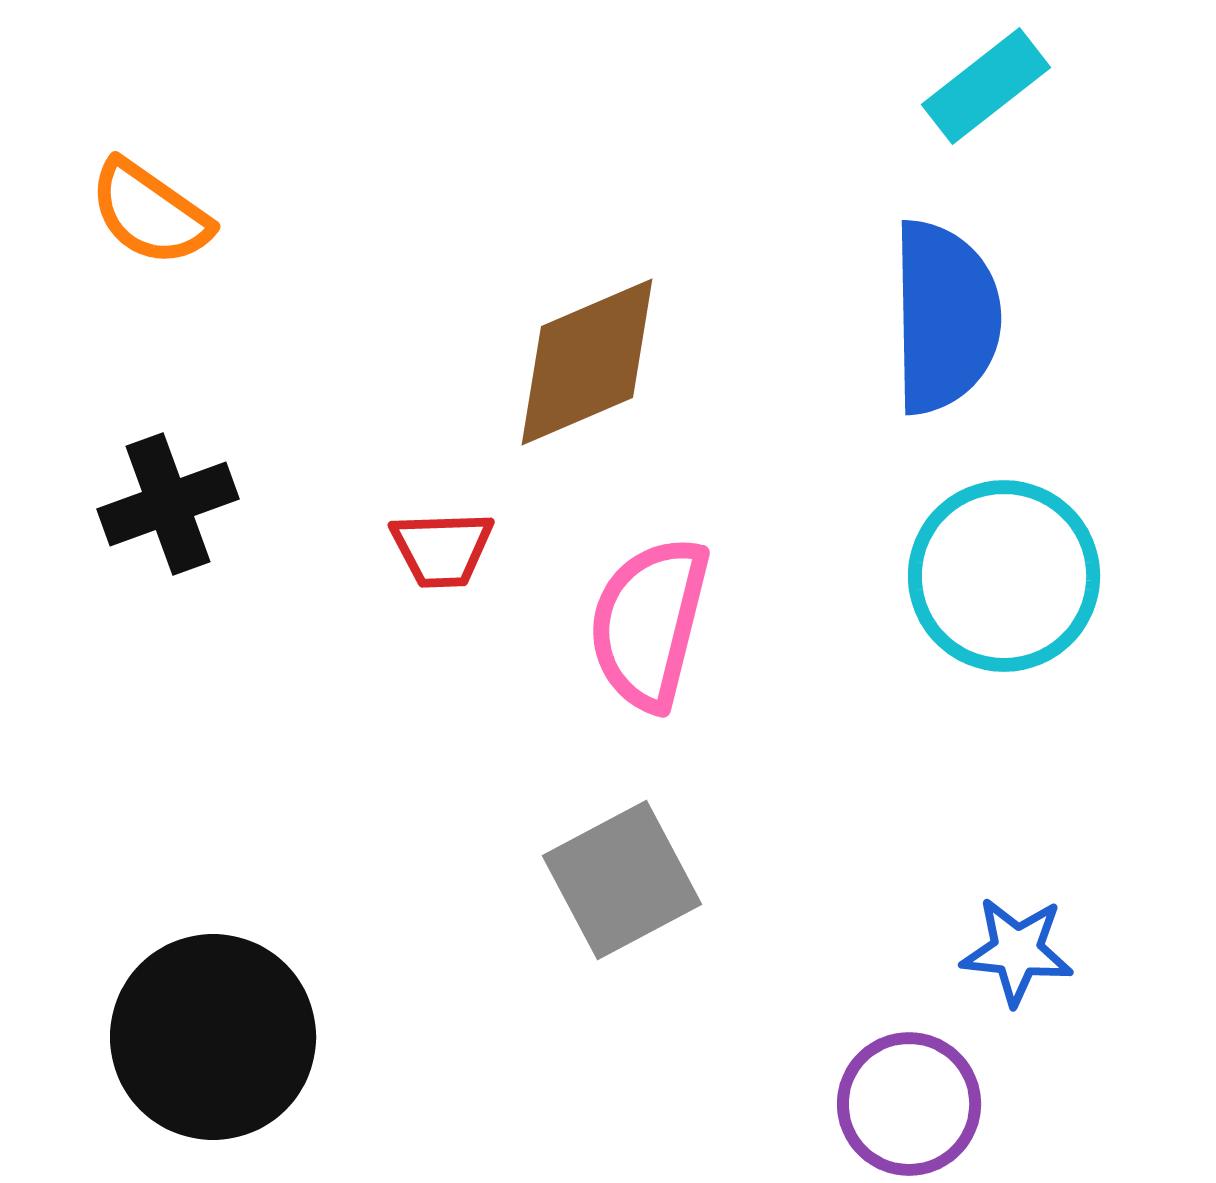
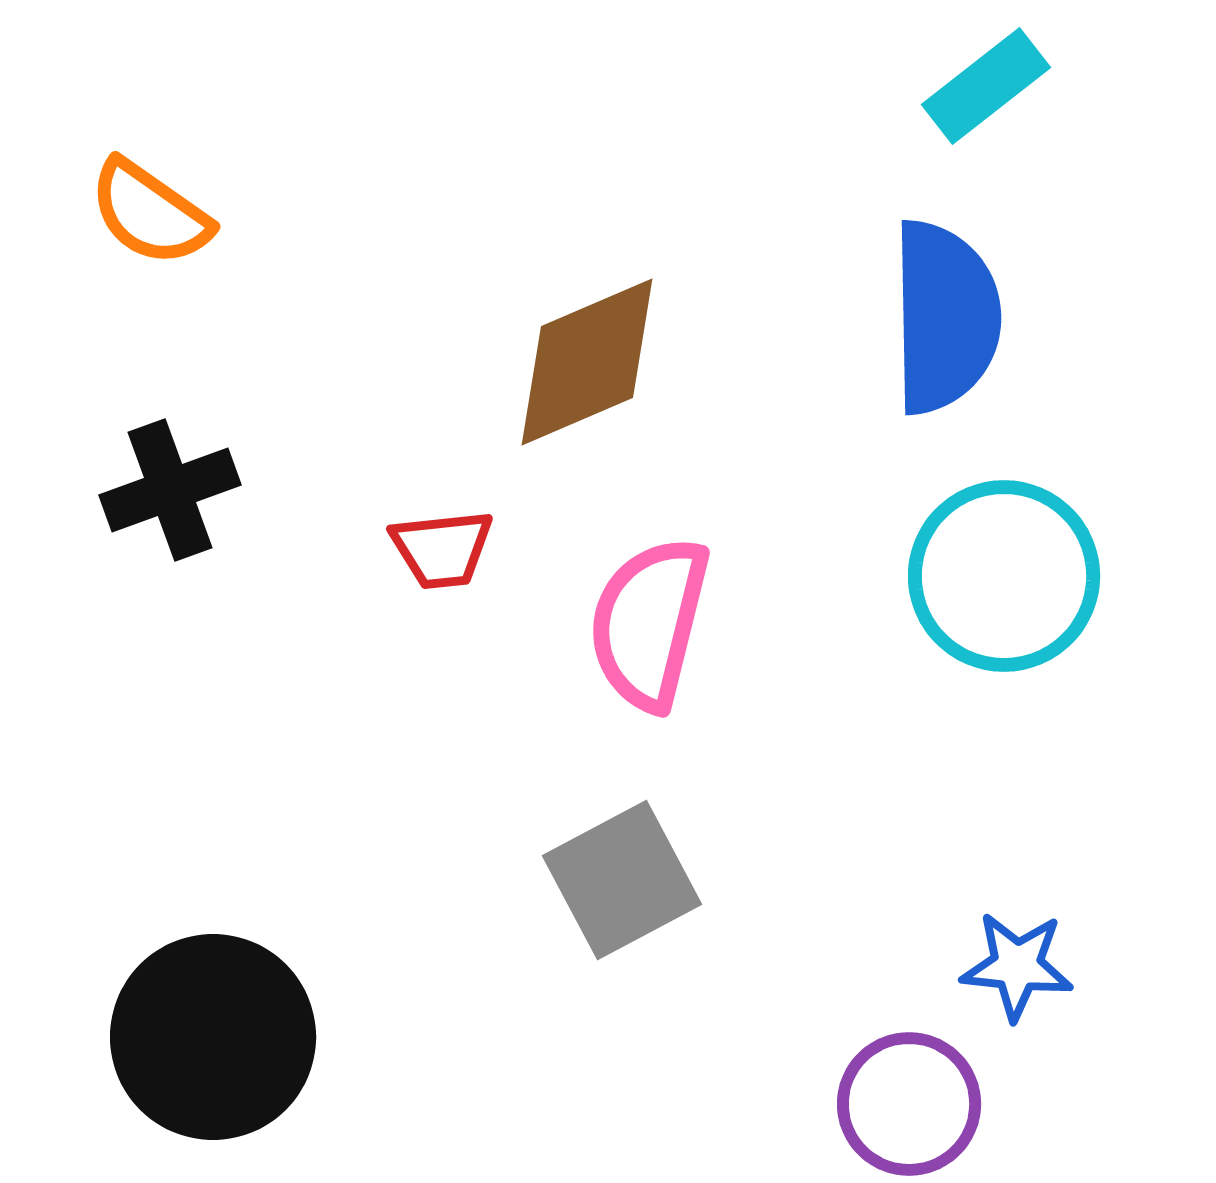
black cross: moved 2 px right, 14 px up
red trapezoid: rotated 4 degrees counterclockwise
blue star: moved 15 px down
